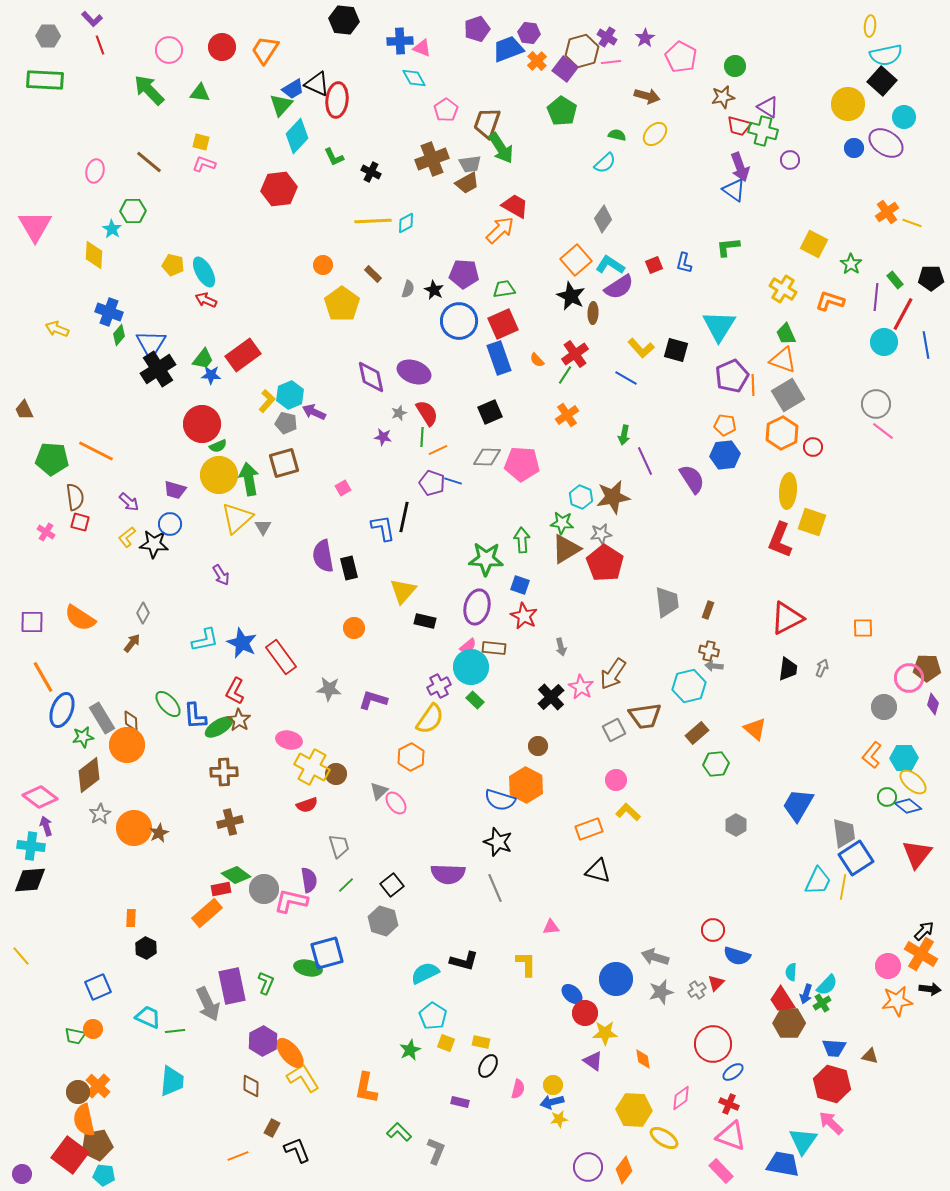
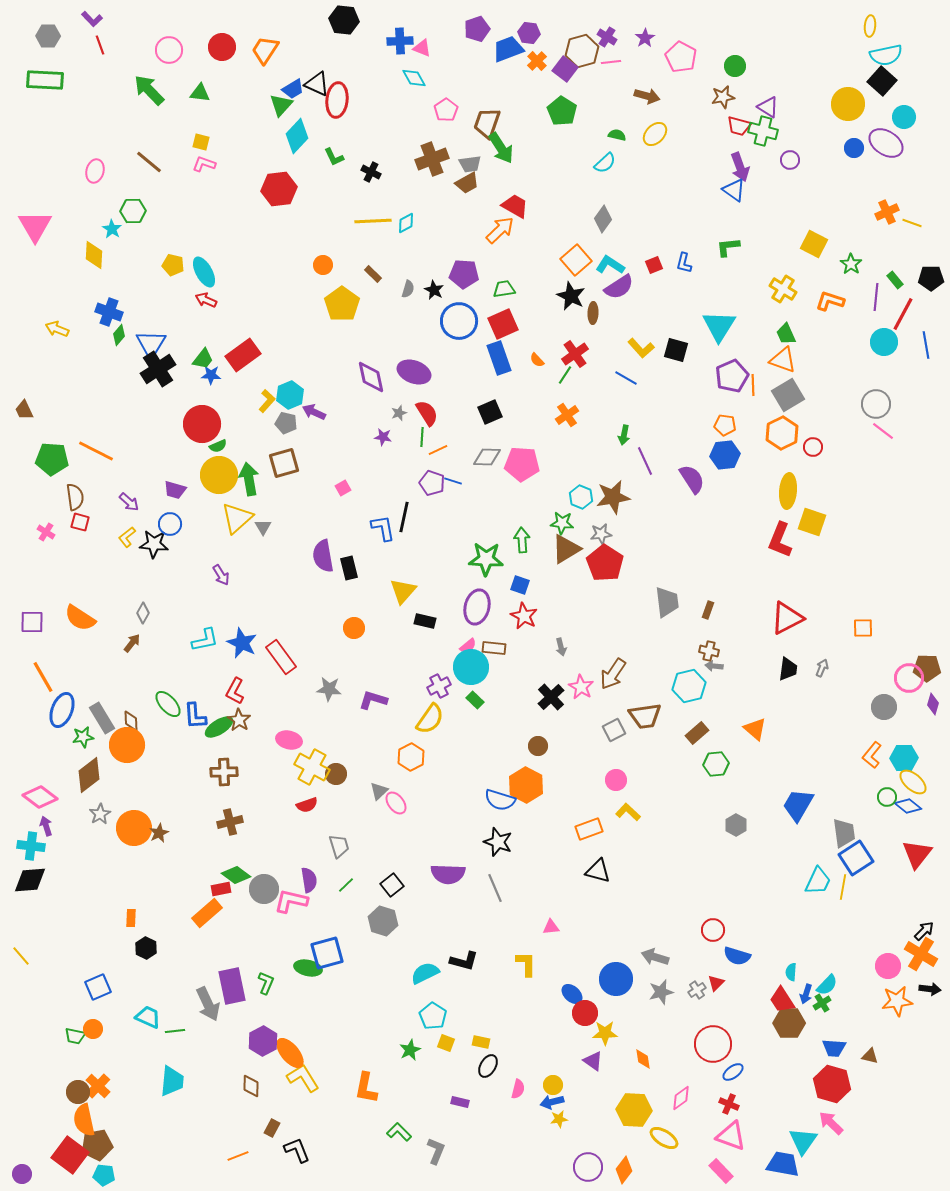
orange cross at (887, 212): rotated 10 degrees clockwise
